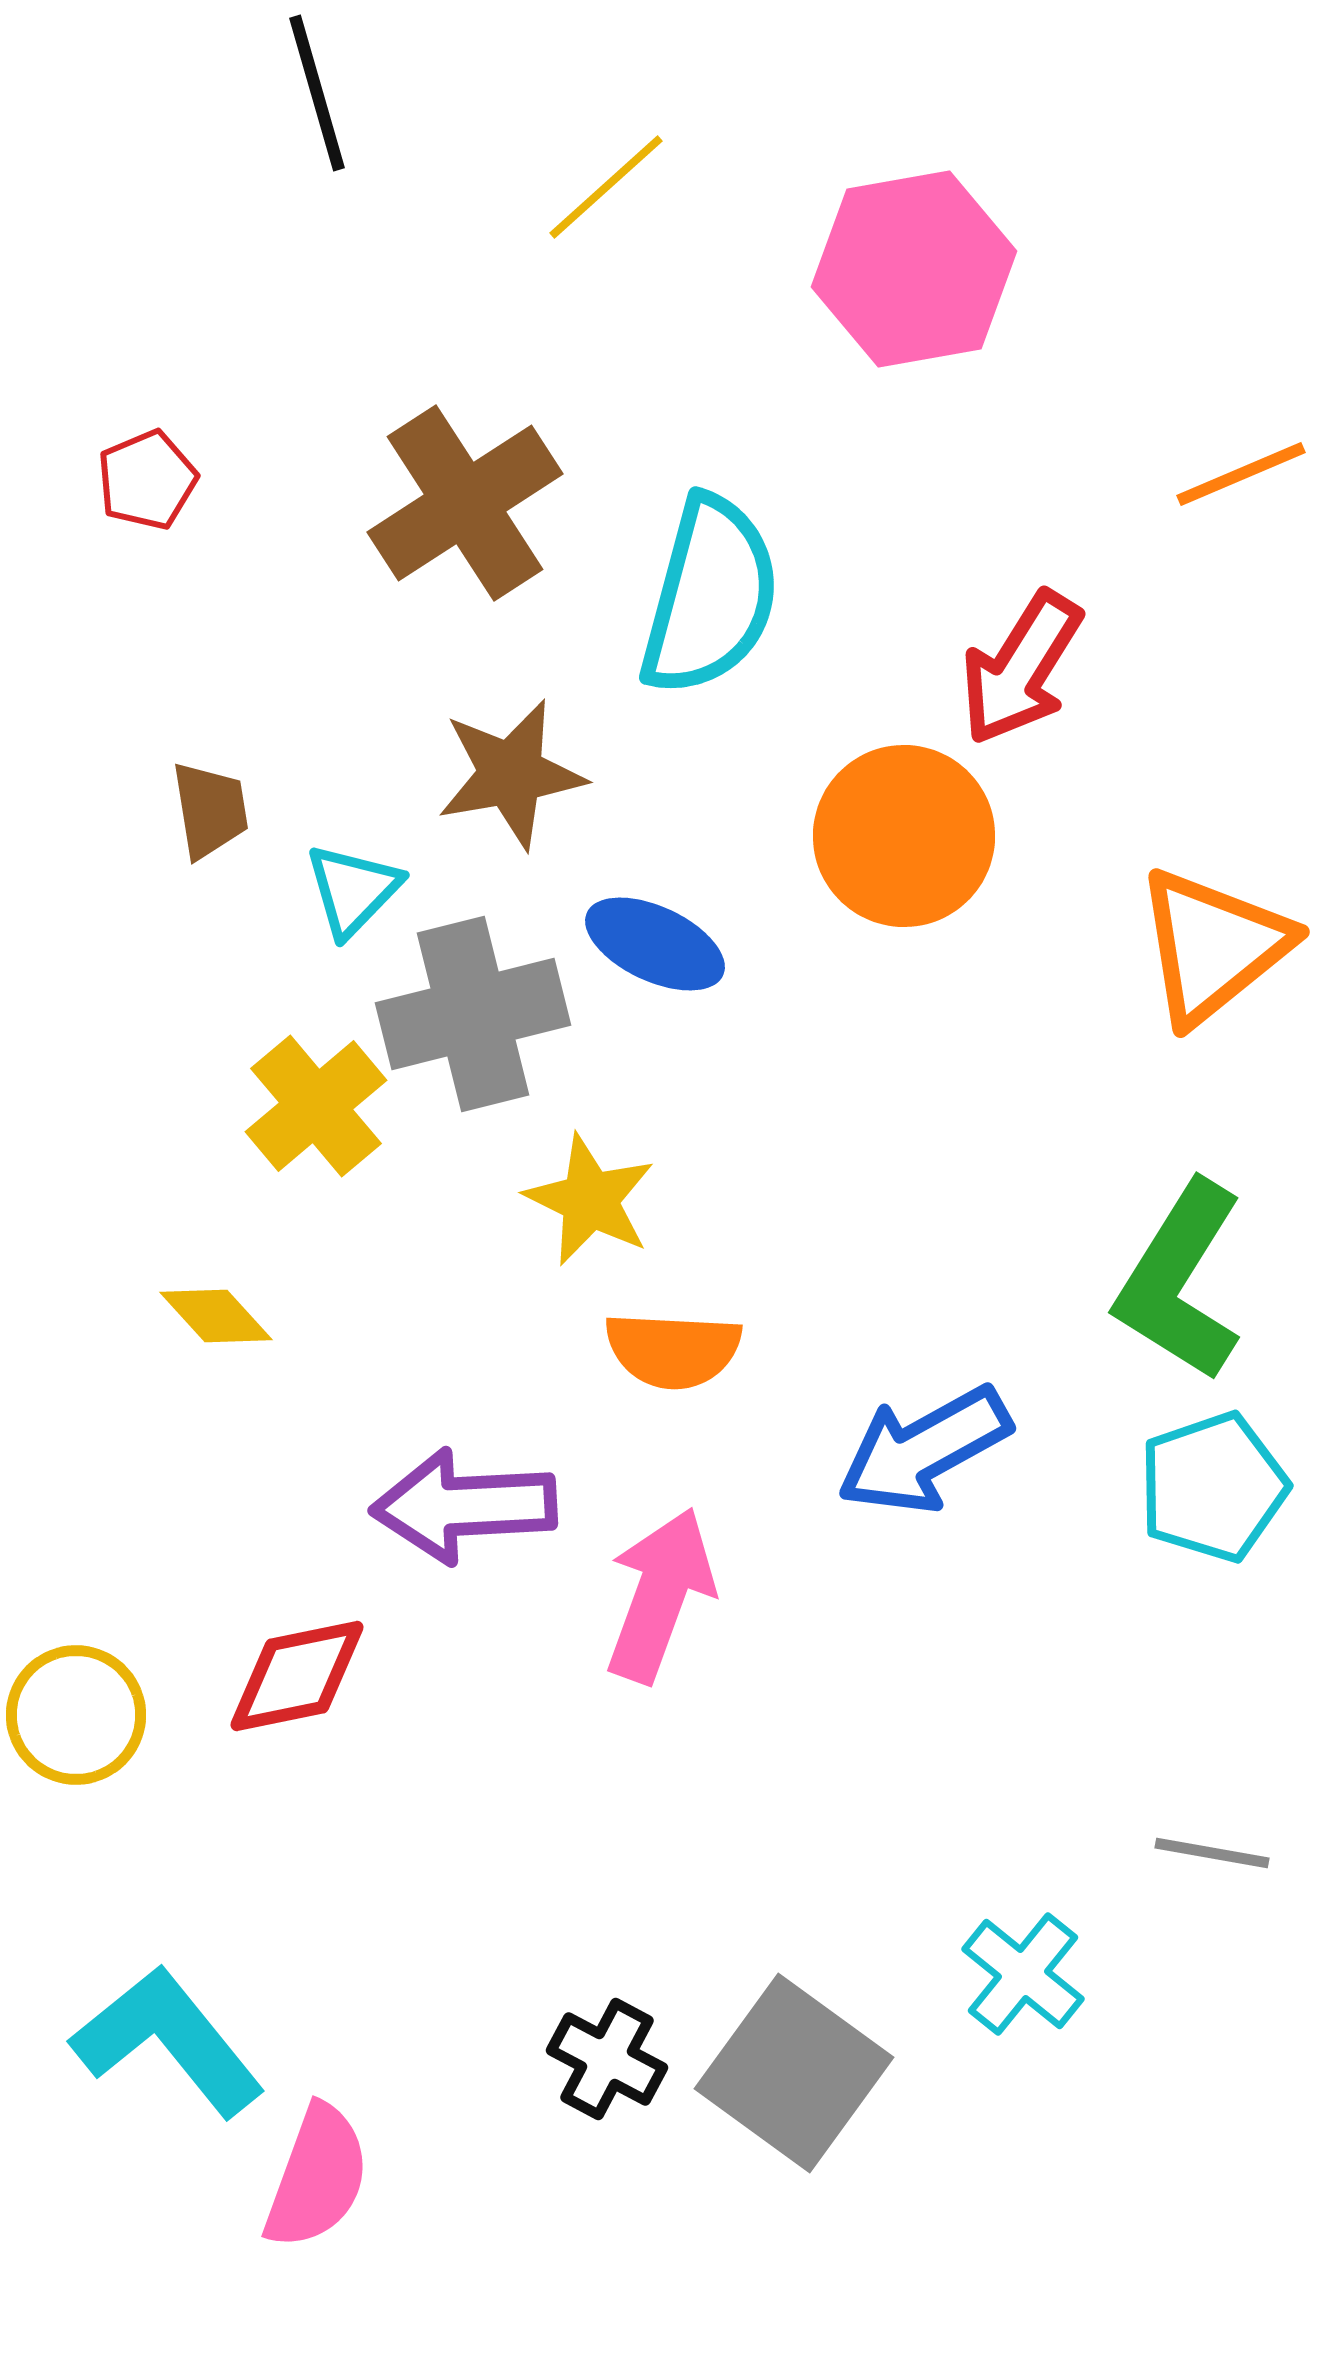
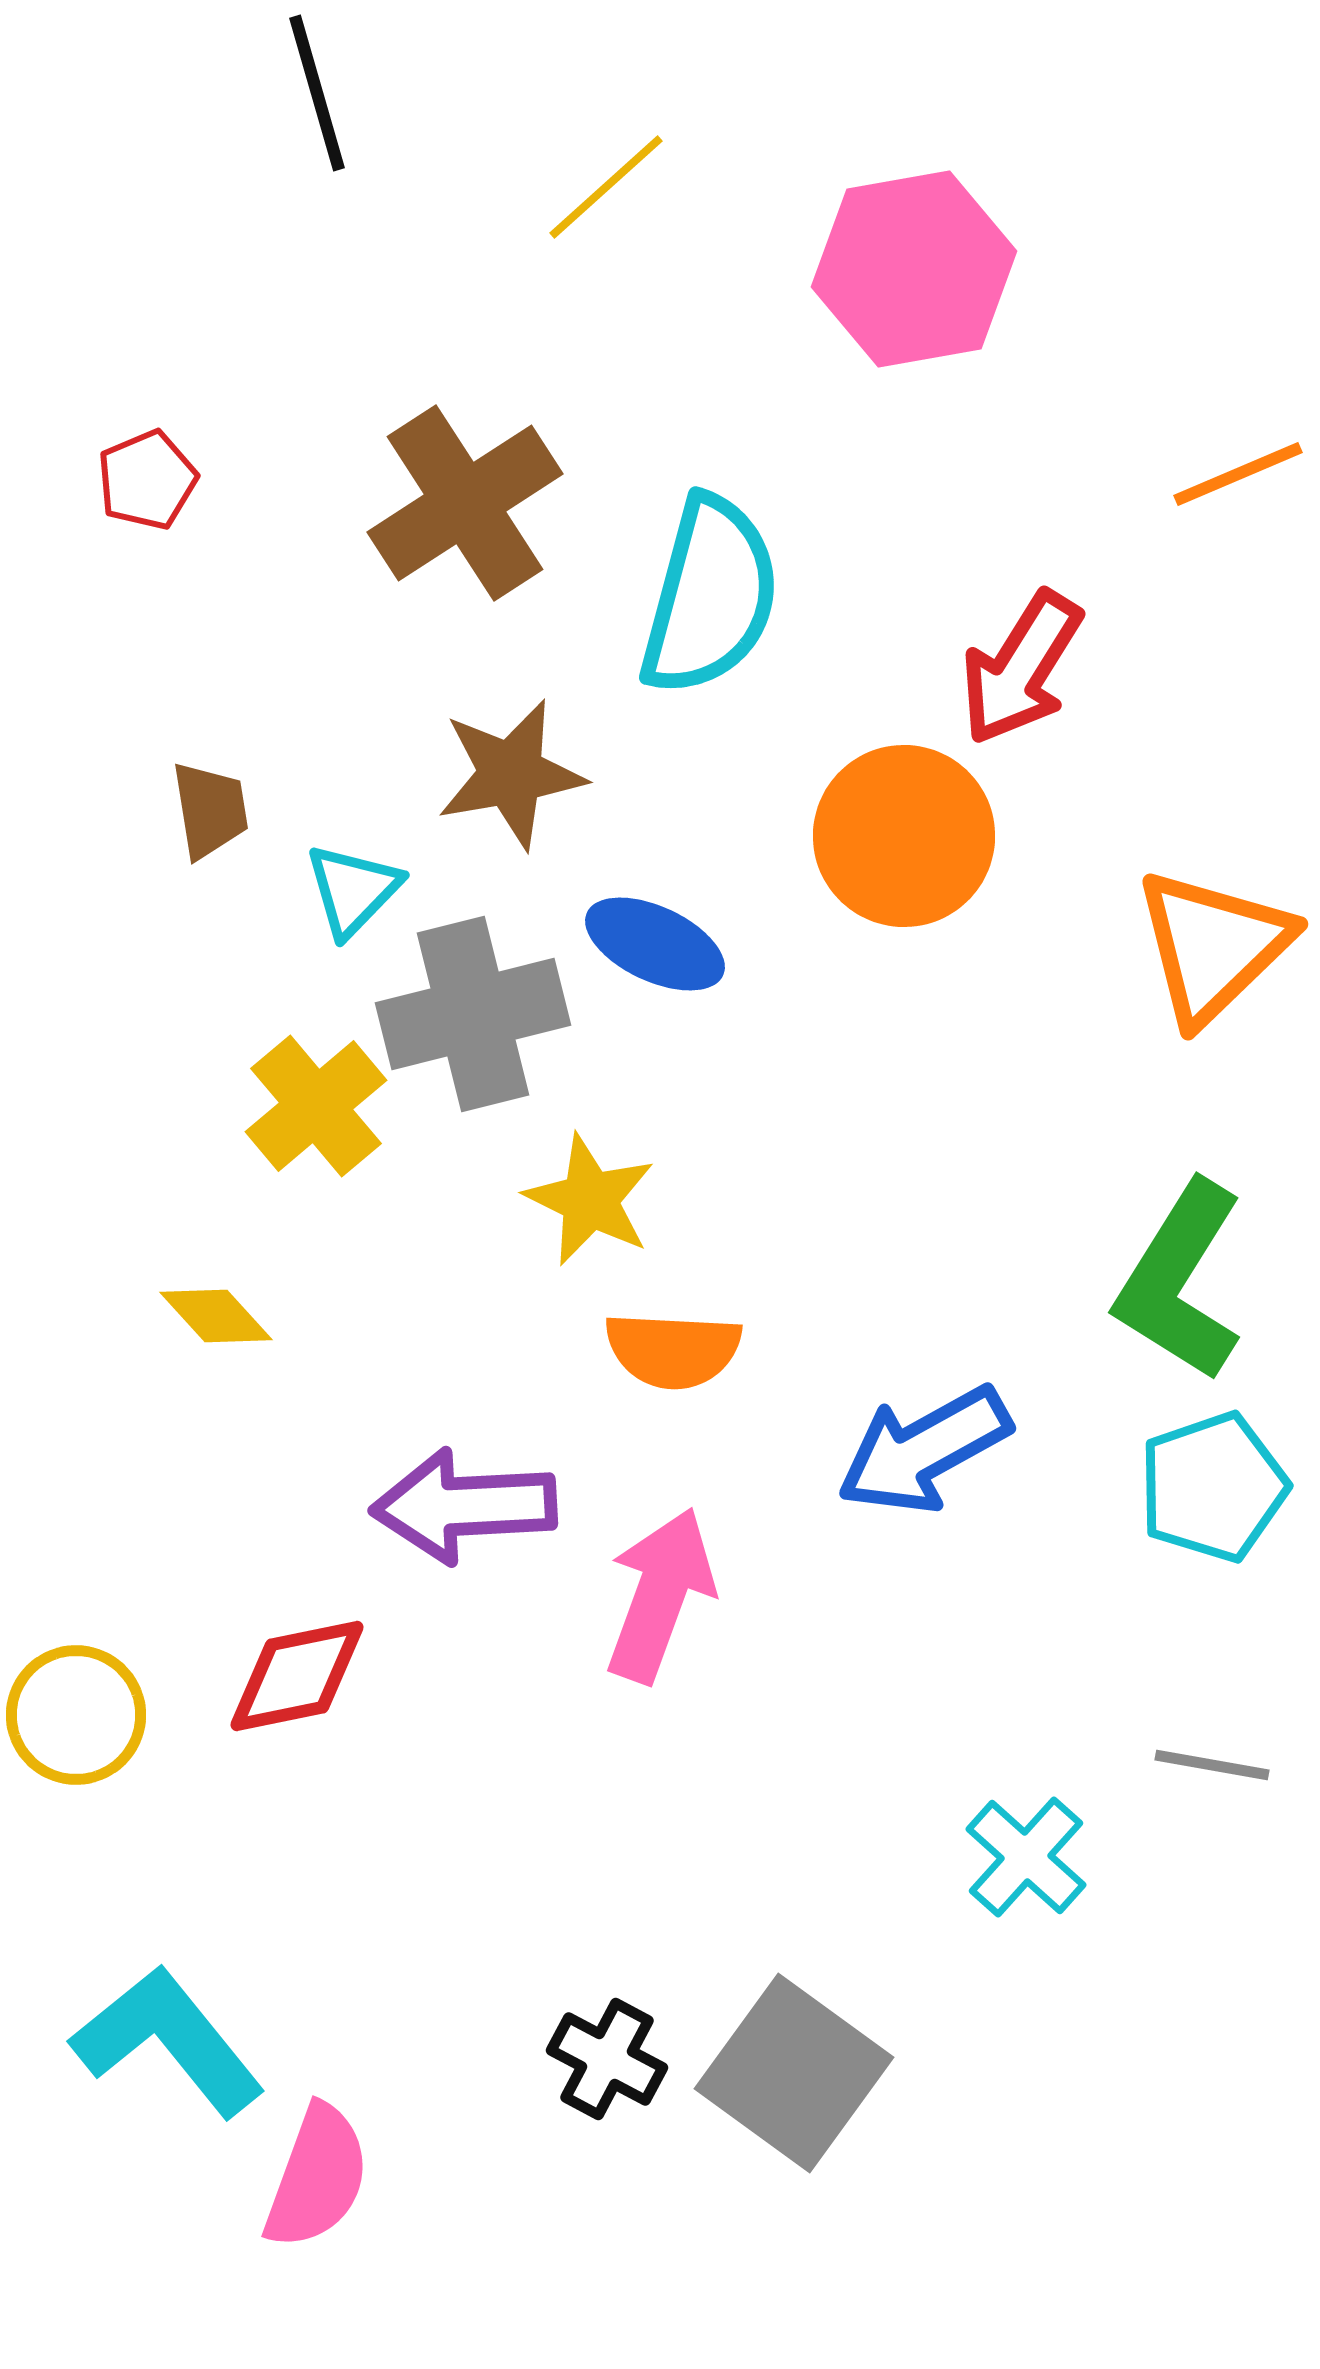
orange line: moved 3 px left
orange triangle: rotated 5 degrees counterclockwise
gray line: moved 88 px up
cyan cross: moved 3 px right, 117 px up; rotated 3 degrees clockwise
